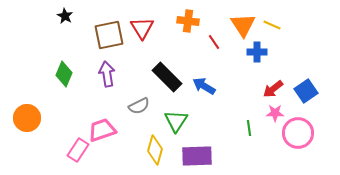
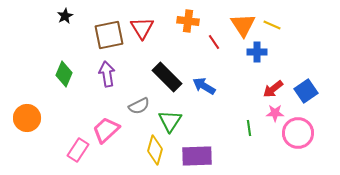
black star: rotated 14 degrees clockwise
green triangle: moved 6 px left
pink trapezoid: moved 4 px right; rotated 24 degrees counterclockwise
